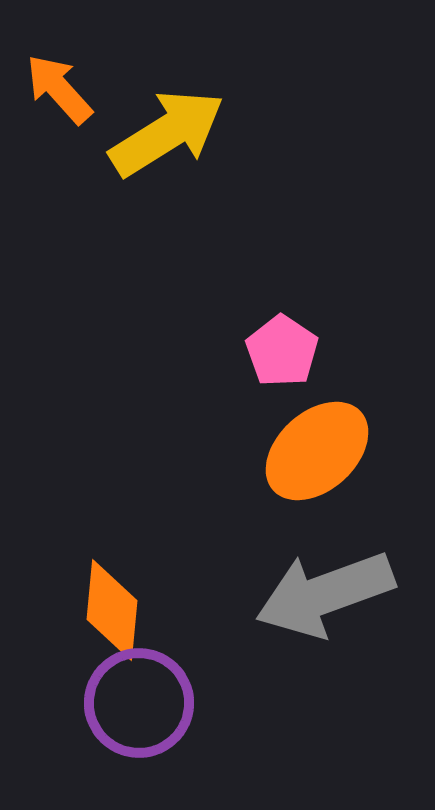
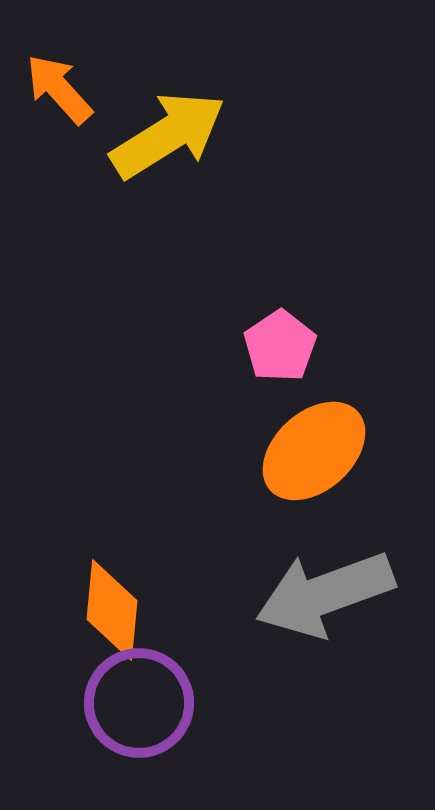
yellow arrow: moved 1 px right, 2 px down
pink pentagon: moved 2 px left, 5 px up; rotated 4 degrees clockwise
orange ellipse: moved 3 px left
